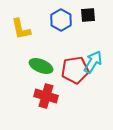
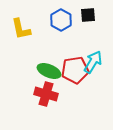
green ellipse: moved 8 px right, 5 px down
red cross: moved 2 px up
